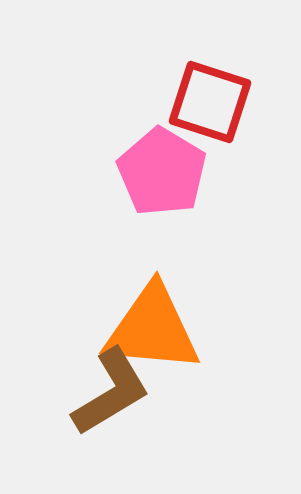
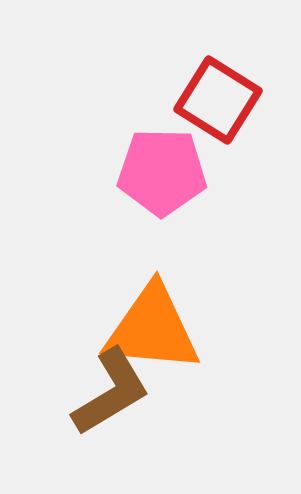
red square: moved 8 px right, 2 px up; rotated 14 degrees clockwise
pink pentagon: rotated 30 degrees counterclockwise
